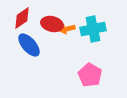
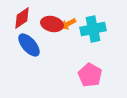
orange arrow: moved 1 px right, 5 px up; rotated 14 degrees counterclockwise
